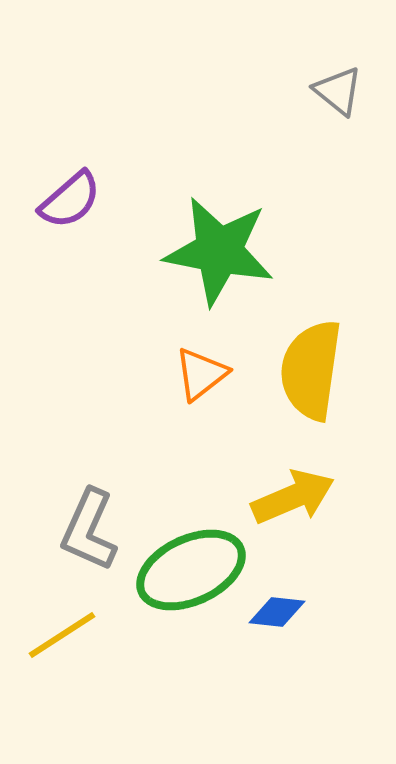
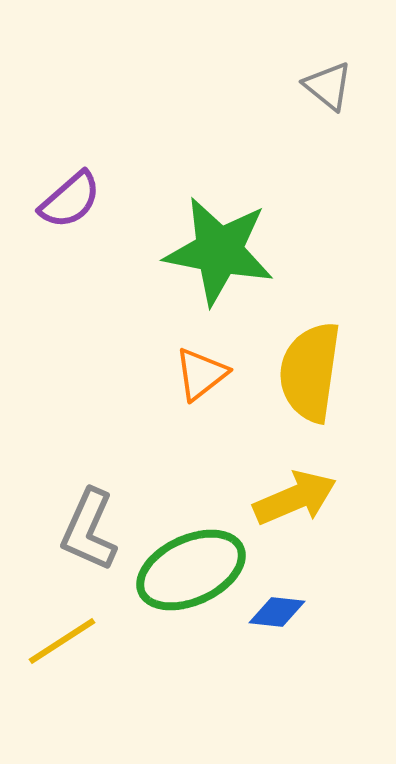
gray triangle: moved 10 px left, 5 px up
yellow semicircle: moved 1 px left, 2 px down
yellow arrow: moved 2 px right, 1 px down
yellow line: moved 6 px down
